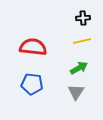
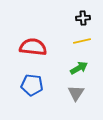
blue pentagon: moved 1 px down
gray triangle: moved 1 px down
